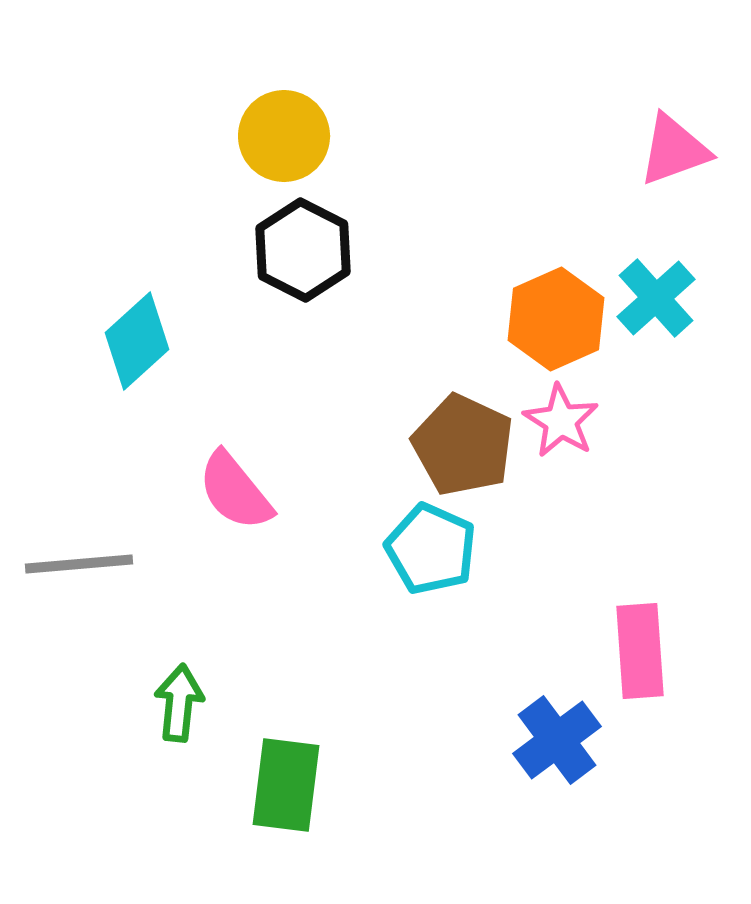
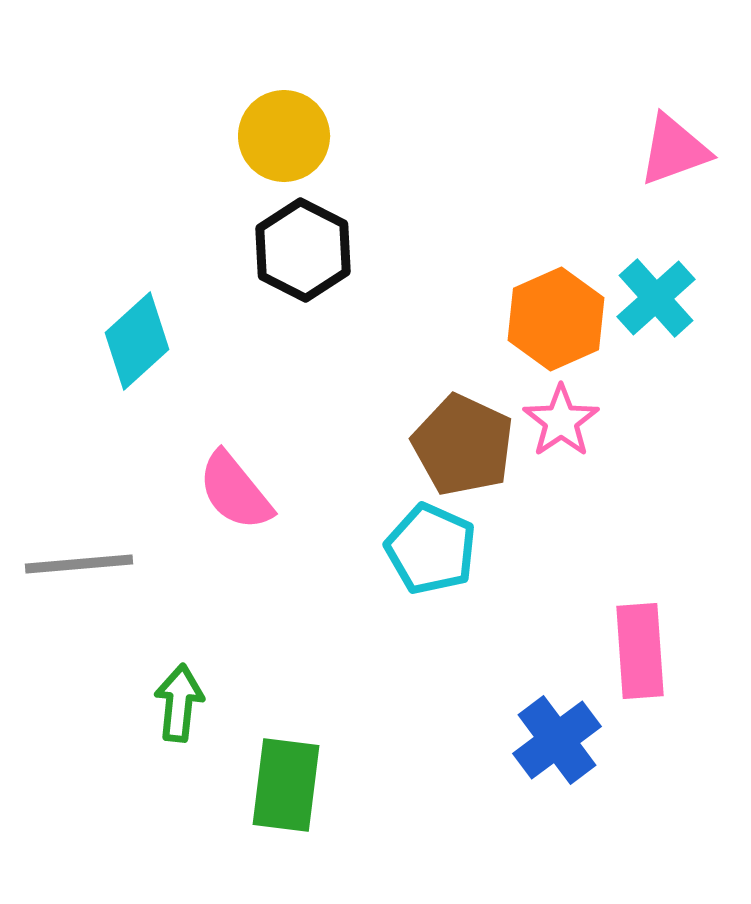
pink star: rotated 6 degrees clockwise
